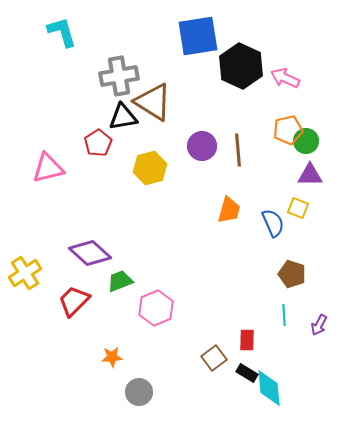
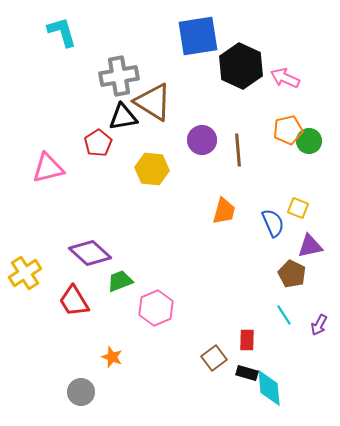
green circle: moved 3 px right
purple circle: moved 6 px up
yellow hexagon: moved 2 px right, 1 px down; rotated 20 degrees clockwise
purple triangle: moved 71 px down; rotated 12 degrees counterclockwise
orange trapezoid: moved 5 px left, 1 px down
brown pentagon: rotated 8 degrees clockwise
red trapezoid: rotated 76 degrees counterclockwise
cyan line: rotated 30 degrees counterclockwise
orange star: rotated 25 degrees clockwise
black rectangle: rotated 15 degrees counterclockwise
gray circle: moved 58 px left
